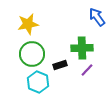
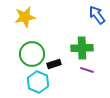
blue arrow: moved 2 px up
yellow star: moved 3 px left, 7 px up
black rectangle: moved 6 px left, 1 px up
purple line: rotated 64 degrees clockwise
